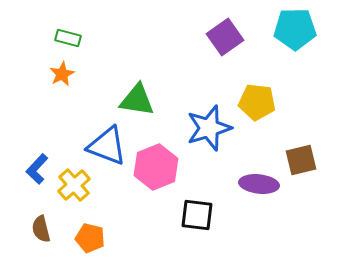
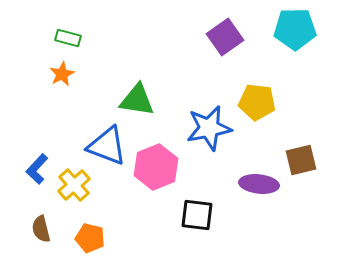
blue star: rotated 6 degrees clockwise
